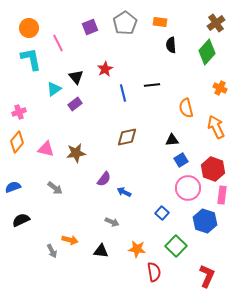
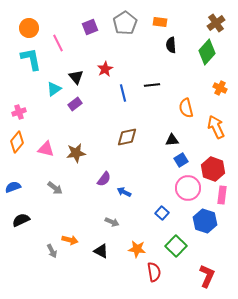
black triangle at (101, 251): rotated 21 degrees clockwise
